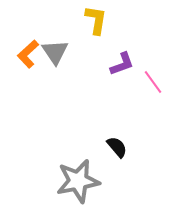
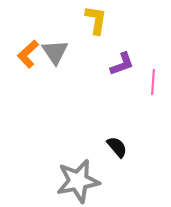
pink line: rotated 40 degrees clockwise
